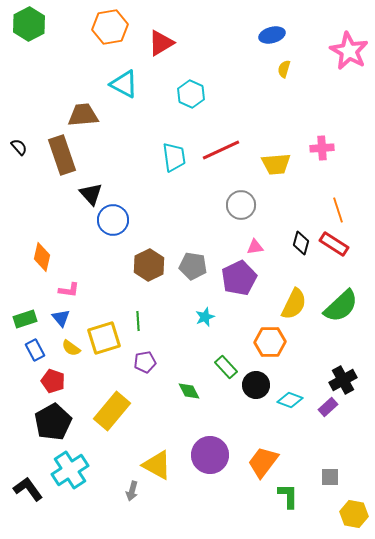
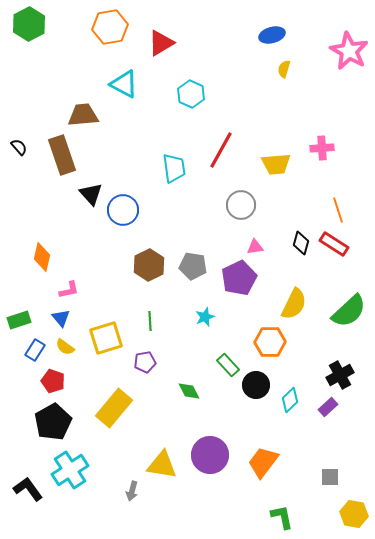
red line at (221, 150): rotated 36 degrees counterclockwise
cyan trapezoid at (174, 157): moved 11 px down
blue circle at (113, 220): moved 10 px right, 10 px up
pink L-shape at (69, 290): rotated 20 degrees counterclockwise
green semicircle at (341, 306): moved 8 px right, 5 px down
green rectangle at (25, 319): moved 6 px left, 1 px down
green line at (138, 321): moved 12 px right
yellow square at (104, 338): moved 2 px right
yellow semicircle at (71, 348): moved 6 px left, 1 px up
blue rectangle at (35, 350): rotated 60 degrees clockwise
green rectangle at (226, 367): moved 2 px right, 2 px up
black cross at (343, 380): moved 3 px left, 5 px up
cyan diamond at (290, 400): rotated 65 degrees counterclockwise
yellow rectangle at (112, 411): moved 2 px right, 3 px up
yellow triangle at (157, 465): moved 5 px right; rotated 20 degrees counterclockwise
green L-shape at (288, 496): moved 6 px left, 21 px down; rotated 12 degrees counterclockwise
